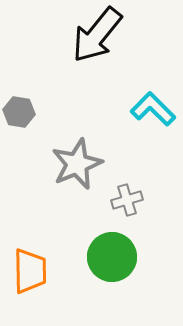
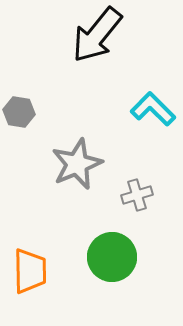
gray cross: moved 10 px right, 5 px up
